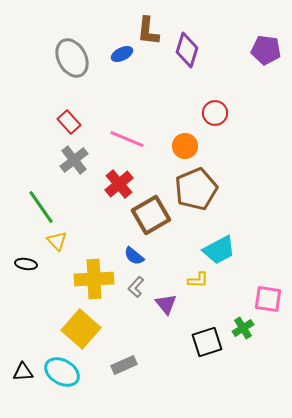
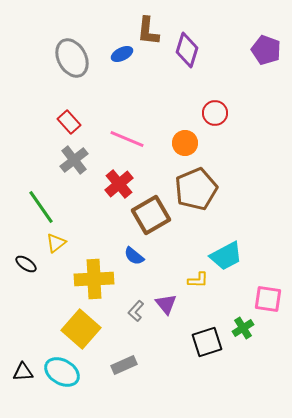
purple pentagon: rotated 12 degrees clockwise
orange circle: moved 3 px up
yellow triangle: moved 1 px left, 2 px down; rotated 35 degrees clockwise
cyan trapezoid: moved 7 px right, 6 px down
black ellipse: rotated 25 degrees clockwise
gray L-shape: moved 24 px down
